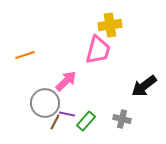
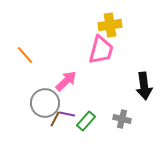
pink trapezoid: moved 3 px right
orange line: rotated 66 degrees clockwise
black arrow: rotated 60 degrees counterclockwise
brown line: moved 3 px up
